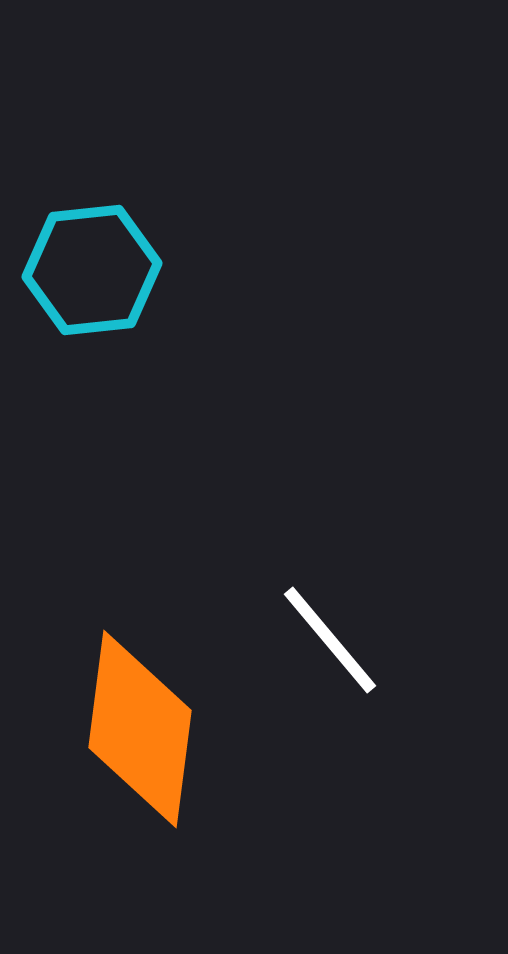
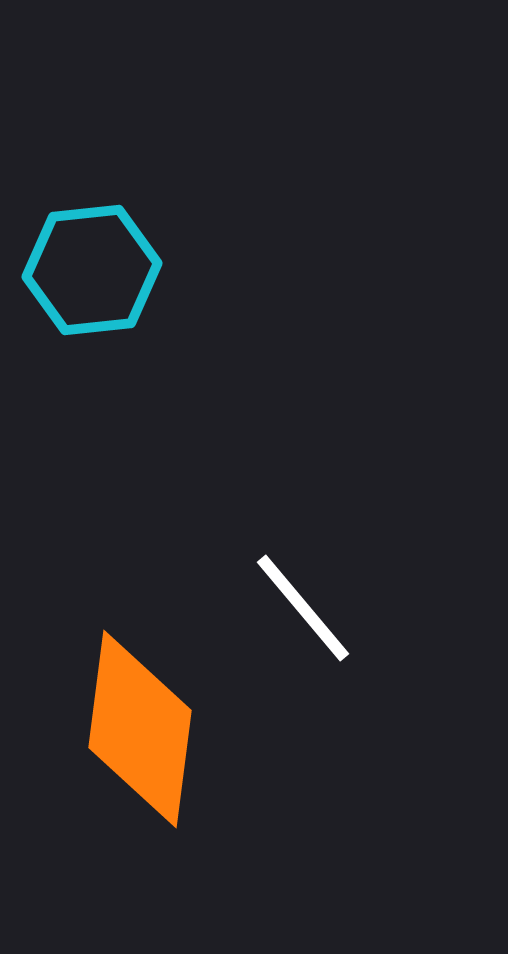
white line: moved 27 px left, 32 px up
